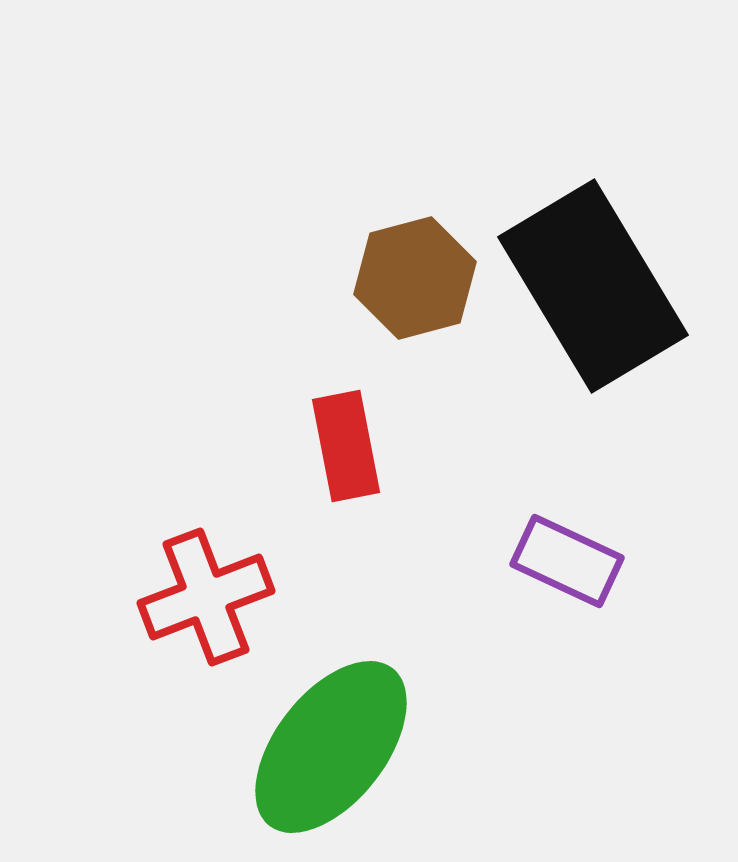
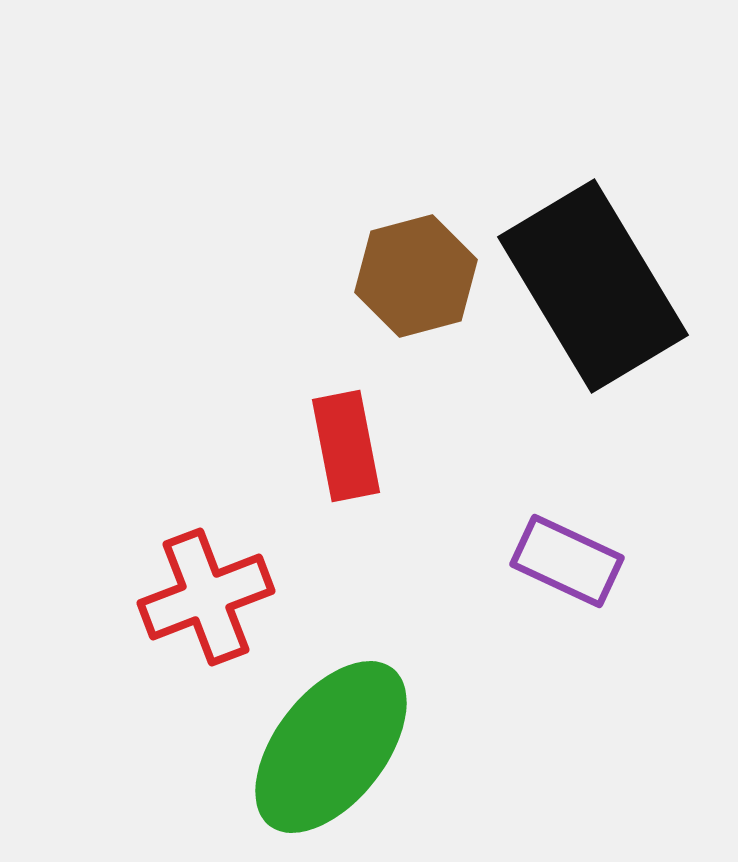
brown hexagon: moved 1 px right, 2 px up
